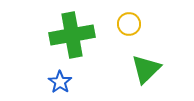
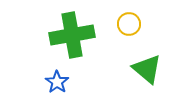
green triangle: moved 1 px right; rotated 36 degrees counterclockwise
blue star: moved 3 px left
